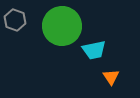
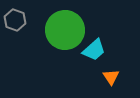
green circle: moved 3 px right, 4 px down
cyan trapezoid: rotated 30 degrees counterclockwise
